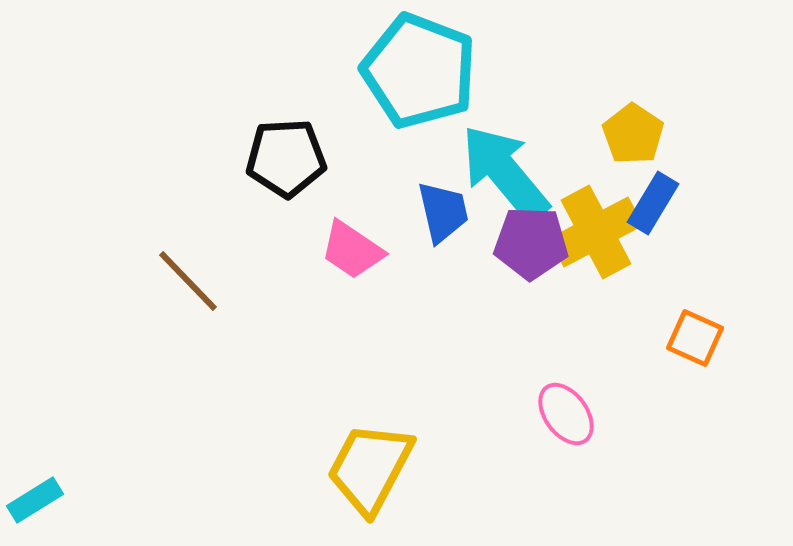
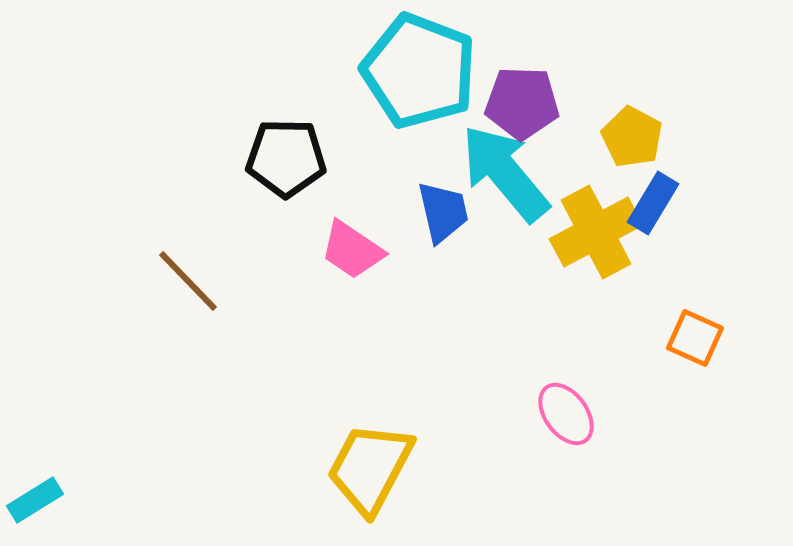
yellow pentagon: moved 1 px left, 3 px down; rotated 6 degrees counterclockwise
black pentagon: rotated 4 degrees clockwise
purple pentagon: moved 9 px left, 140 px up
